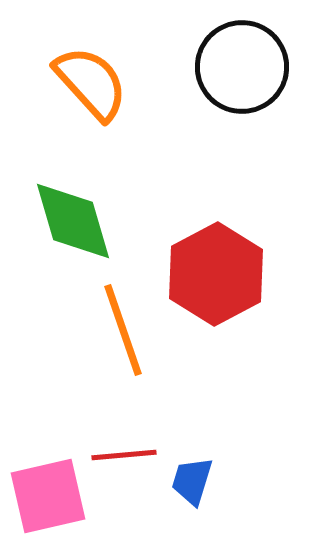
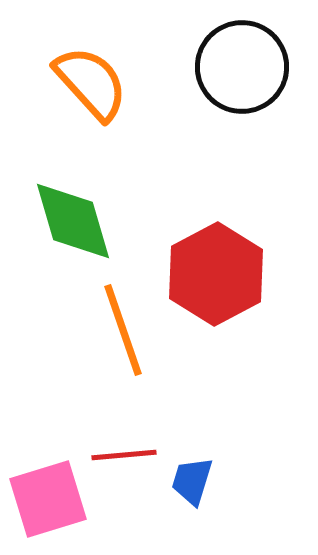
pink square: moved 3 px down; rotated 4 degrees counterclockwise
